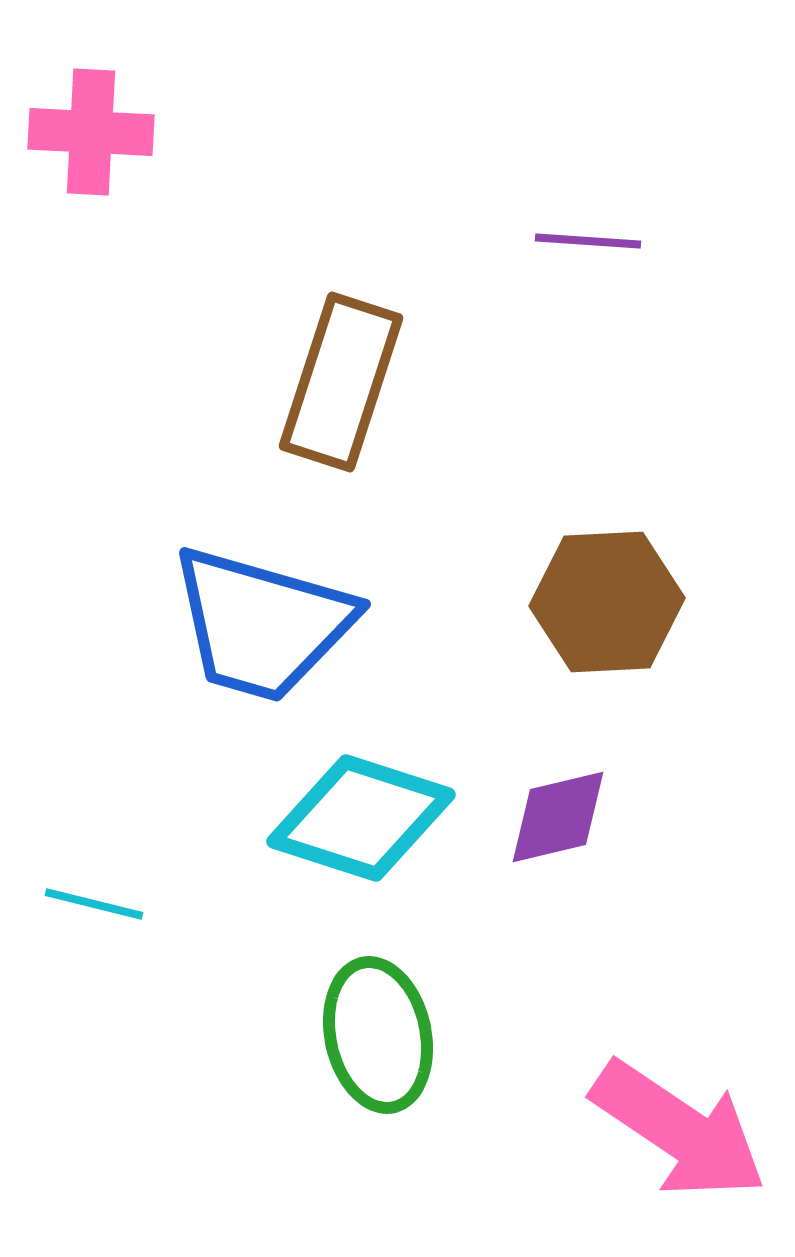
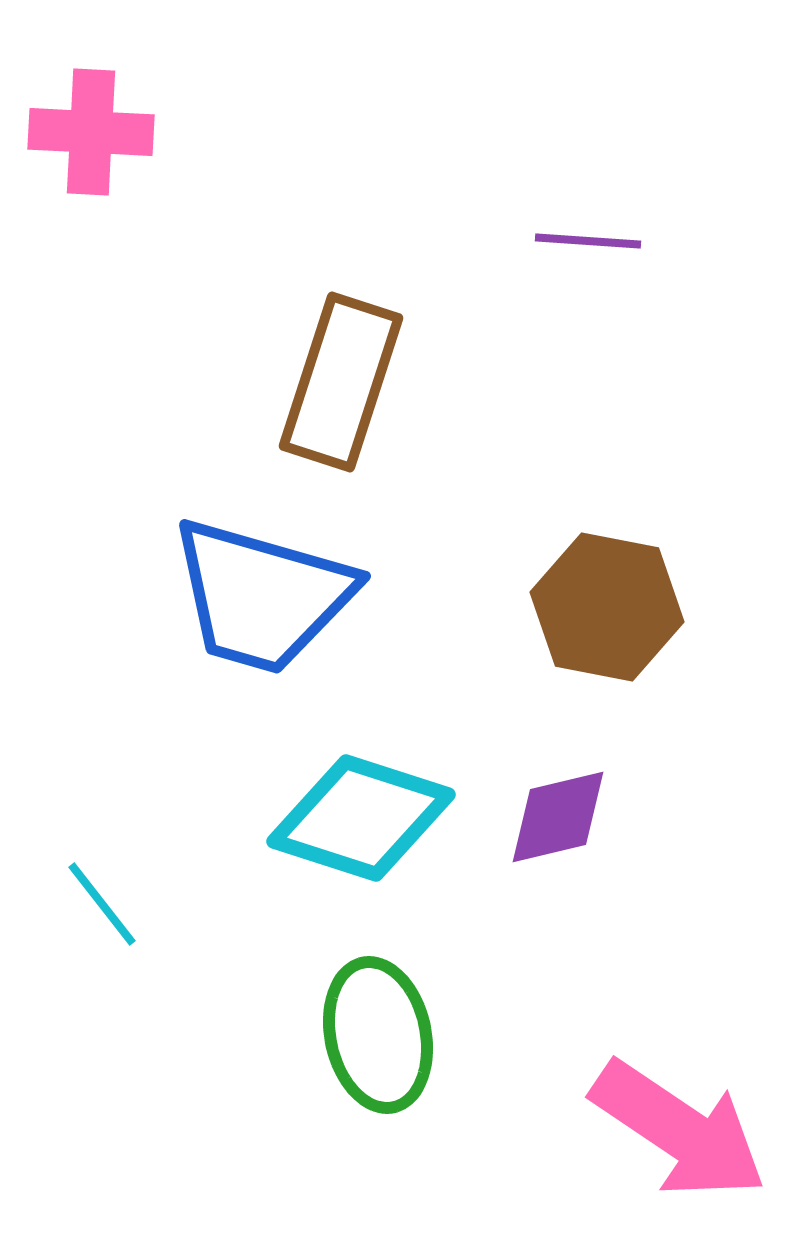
brown hexagon: moved 5 px down; rotated 14 degrees clockwise
blue trapezoid: moved 28 px up
cyan line: moved 8 px right; rotated 38 degrees clockwise
